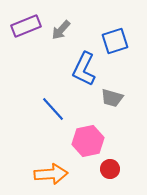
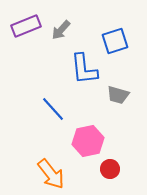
blue L-shape: rotated 32 degrees counterclockwise
gray trapezoid: moved 6 px right, 3 px up
orange arrow: rotated 56 degrees clockwise
